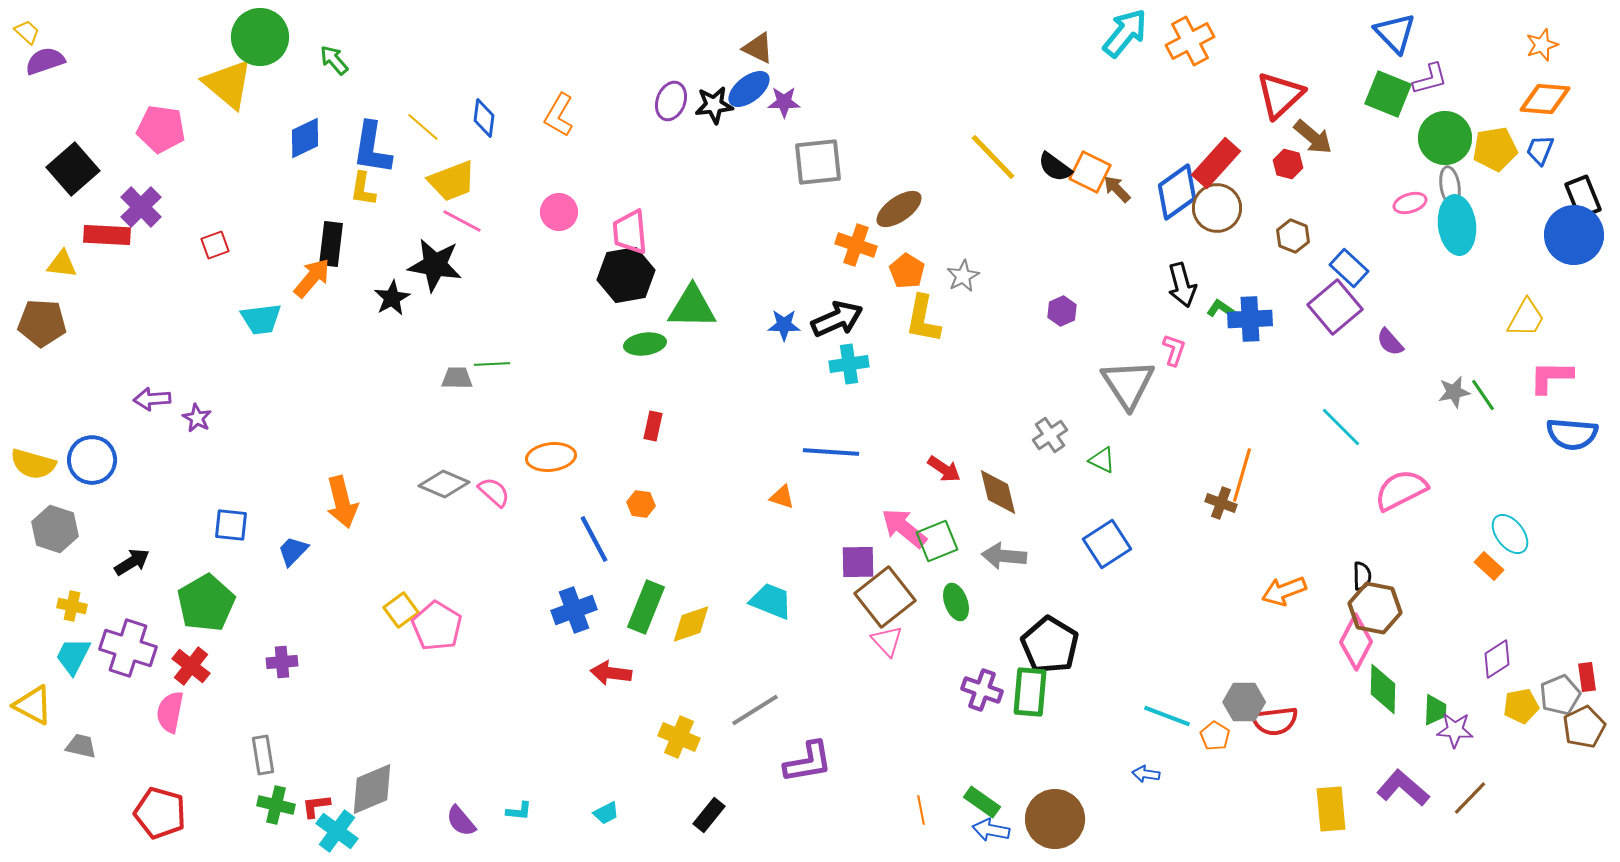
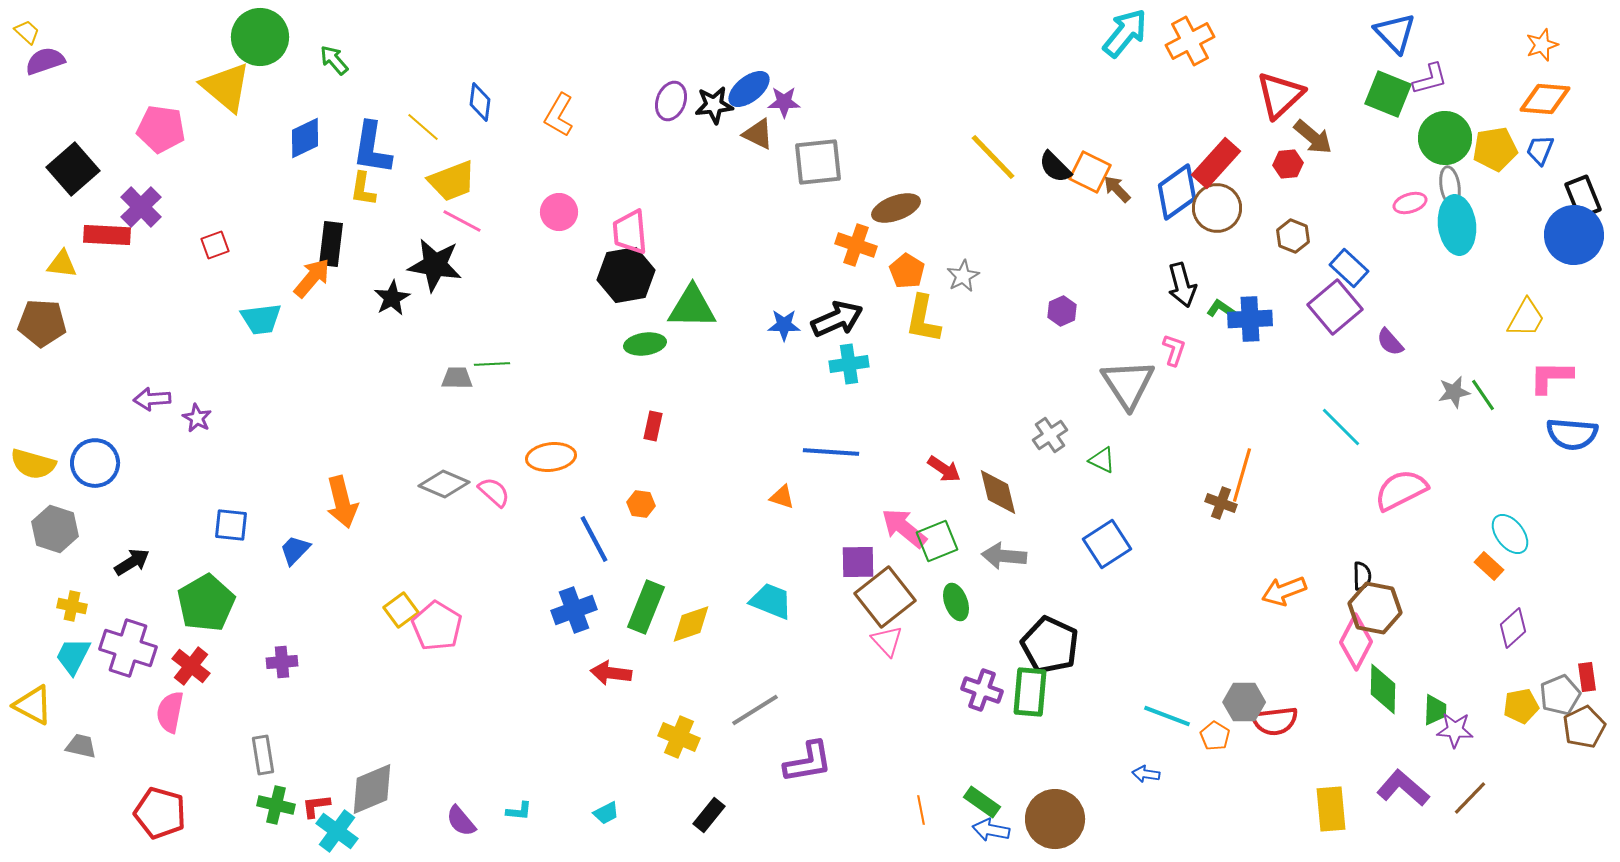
brown triangle at (758, 48): moved 86 px down
yellow triangle at (228, 84): moved 2 px left, 3 px down
blue diamond at (484, 118): moved 4 px left, 16 px up
red hexagon at (1288, 164): rotated 20 degrees counterclockwise
black semicircle at (1055, 167): rotated 9 degrees clockwise
brown ellipse at (899, 209): moved 3 px left, 1 px up; rotated 15 degrees clockwise
blue circle at (92, 460): moved 3 px right, 3 px down
blue trapezoid at (293, 551): moved 2 px right, 1 px up
black pentagon at (1050, 645): rotated 6 degrees counterclockwise
purple diamond at (1497, 659): moved 16 px right, 31 px up; rotated 9 degrees counterclockwise
